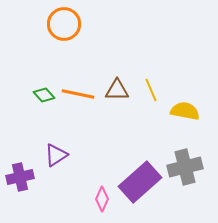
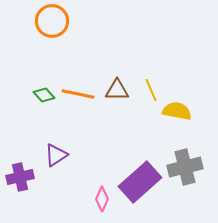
orange circle: moved 12 px left, 3 px up
yellow semicircle: moved 8 px left
